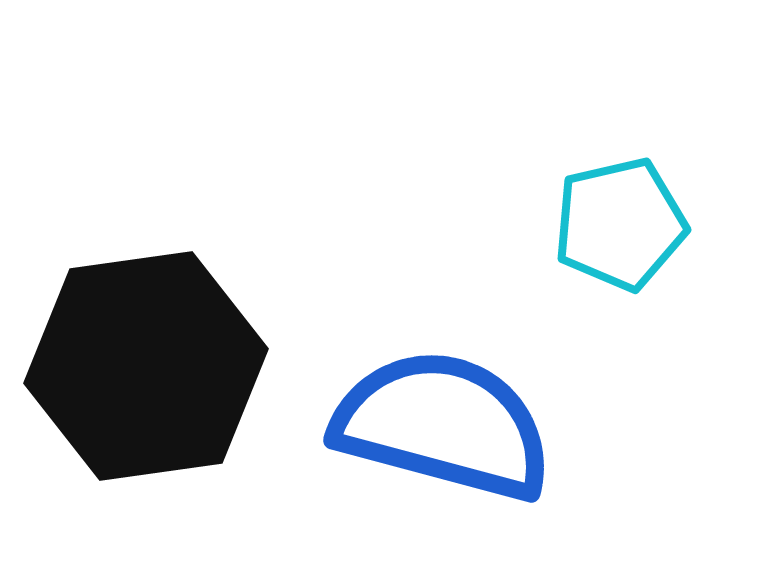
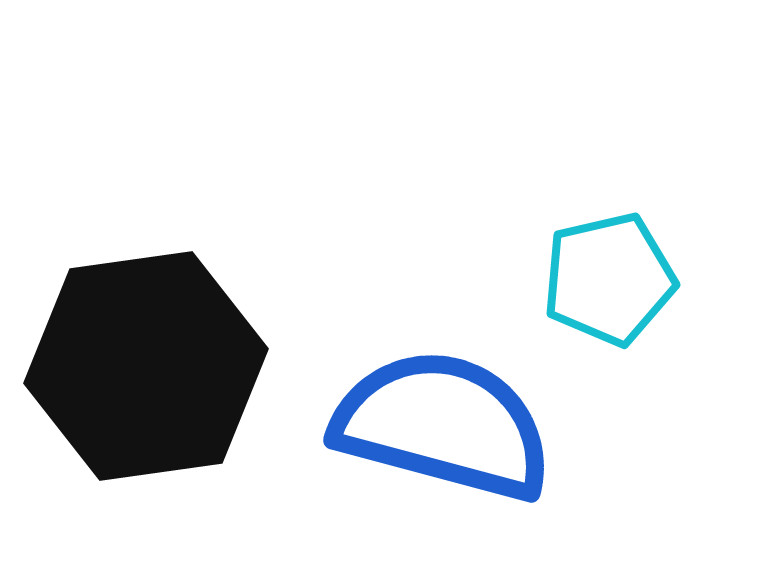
cyan pentagon: moved 11 px left, 55 px down
